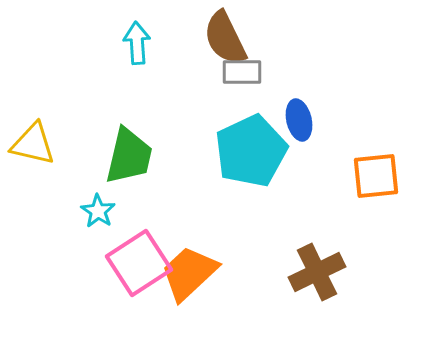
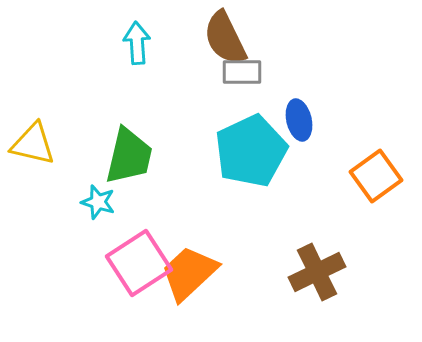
orange square: rotated 30 degrees counterclockwise
cyan star: moved 9 px up; rotated 16 degrees counterclockwise
